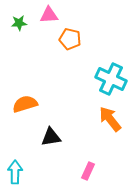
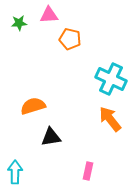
orange semicircle: moved 8 px right, 2 px down
pink rectangle: rotated 12 degrees counterclockwise
